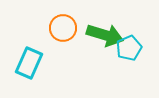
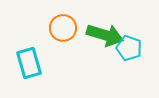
cyan pentagon: rotated 30 degrees counterclockwise
cyan rectangle: rotated 40 degrees counterclockwise
